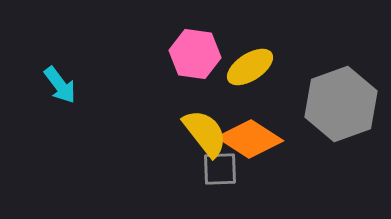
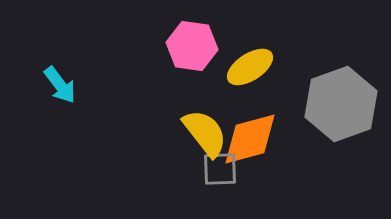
pink hexagon: moved 3 px left, 8 px up
orange diamond: rotated 48 degrees counterclockwise
